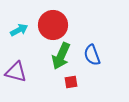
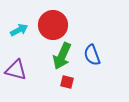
green arrow: moved 1 px right
purple triangle: moved 2 px up
red square: moved 4 px left; rotated 24 degrees clockwise
